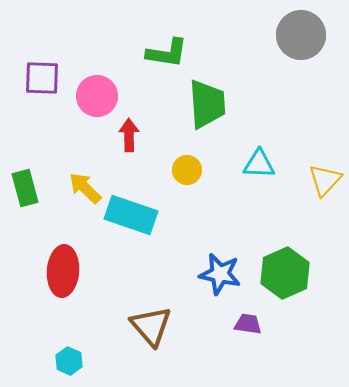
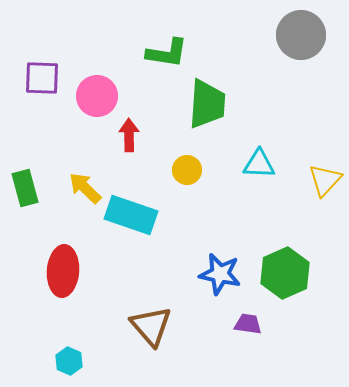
green trapezoid: rotated 8 degrees clockwise
